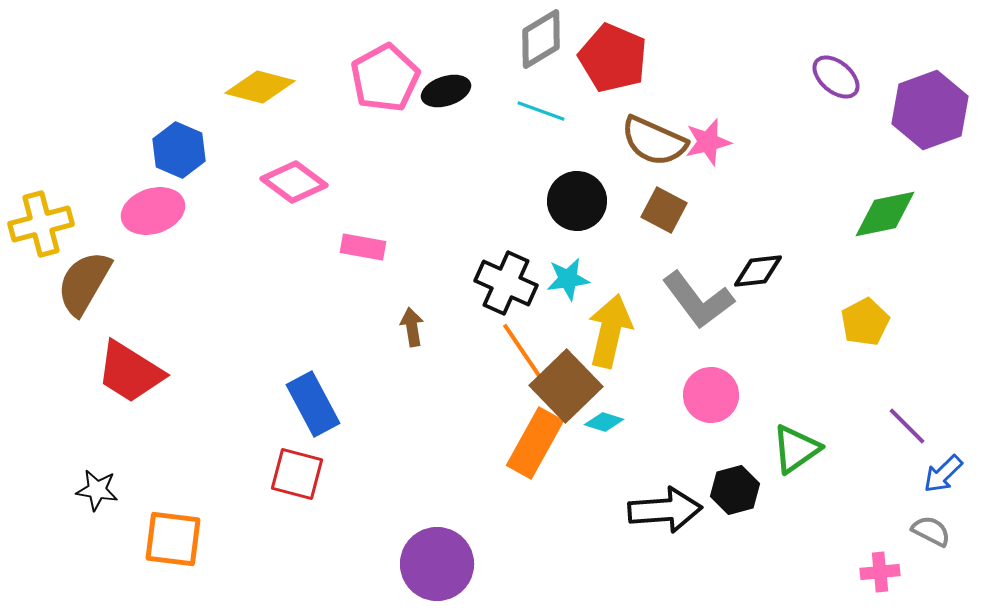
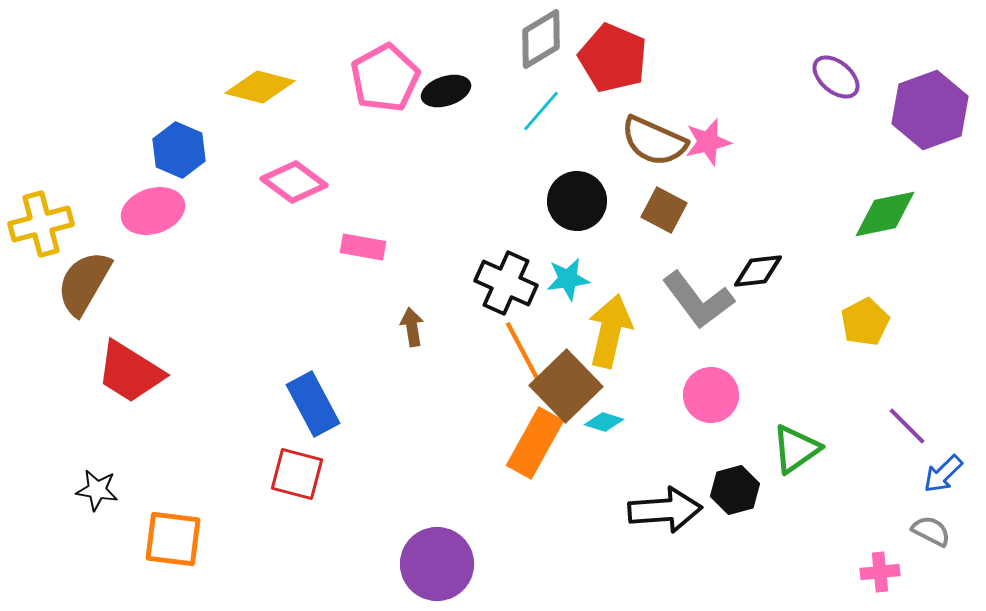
cyan line at (541, 111): rotated 69 degrees counterclockwise
orange line at (523, 352): rotated 6 degrees clockwise
